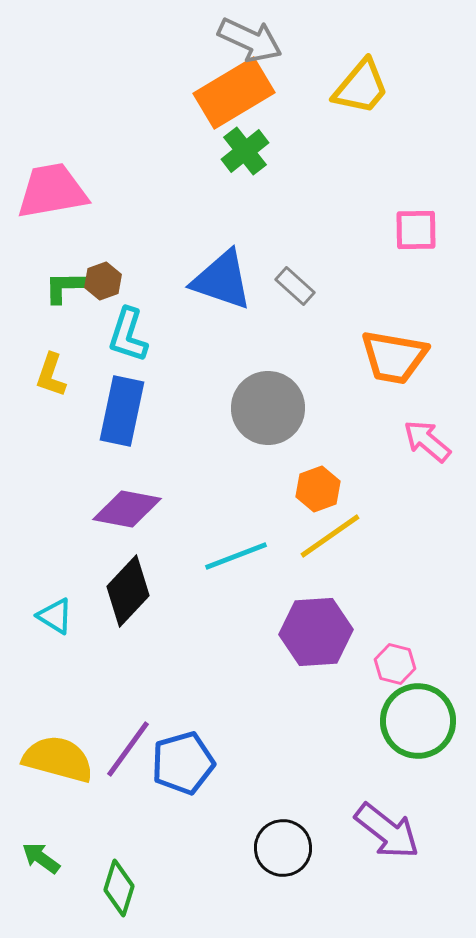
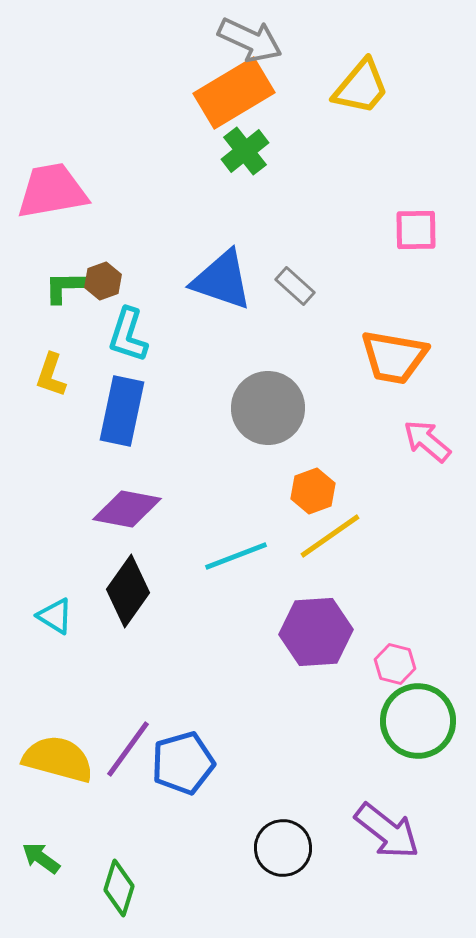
orange hexagon: moved 5 px left, 2 px down
black diamond: rotated 8 degrees counterclockwise
